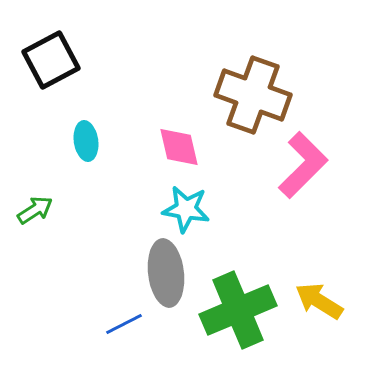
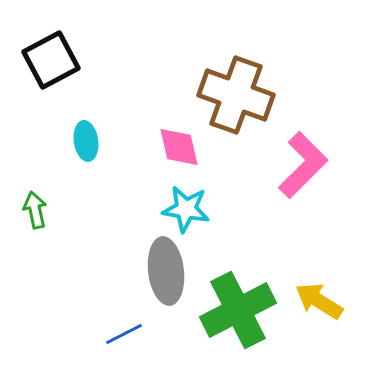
brown cross: moved 17 px left
green arrow: rotated 69 degrees counterclockwise
gray ellipse: moved 2 px up
green cross: rotated 4 degrees counterclockwise
blue line: moved 10 px down
